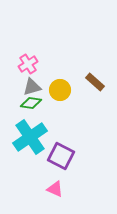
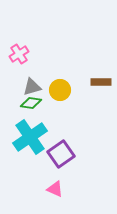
pink cross: moved 9 px left, 10 px up
brown rectangle: moved 6 px right; rotated 42 degrees counterclockwise
purple square: moved 2 px up; rotated 28 degrees clockwise
